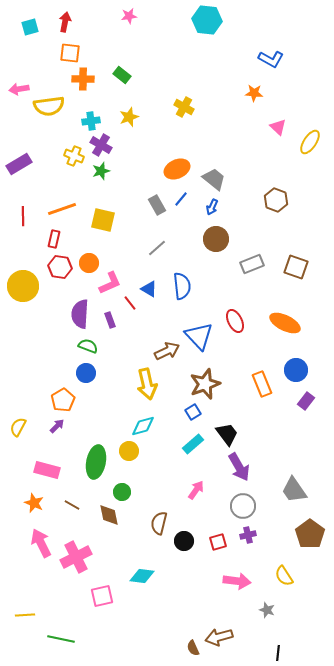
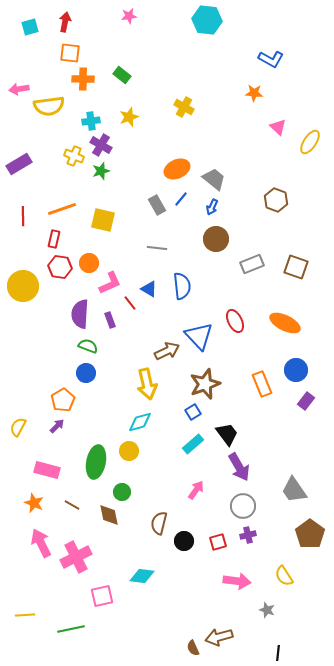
gray line at (157, 248): rotated 48 degrees clockwise
cyan diamond at (143, 426): moved 3 px left, 4 px up
green line at (61, 639): moved 10 px right, 10 px up; rotated 24 degrees counterclockwise
